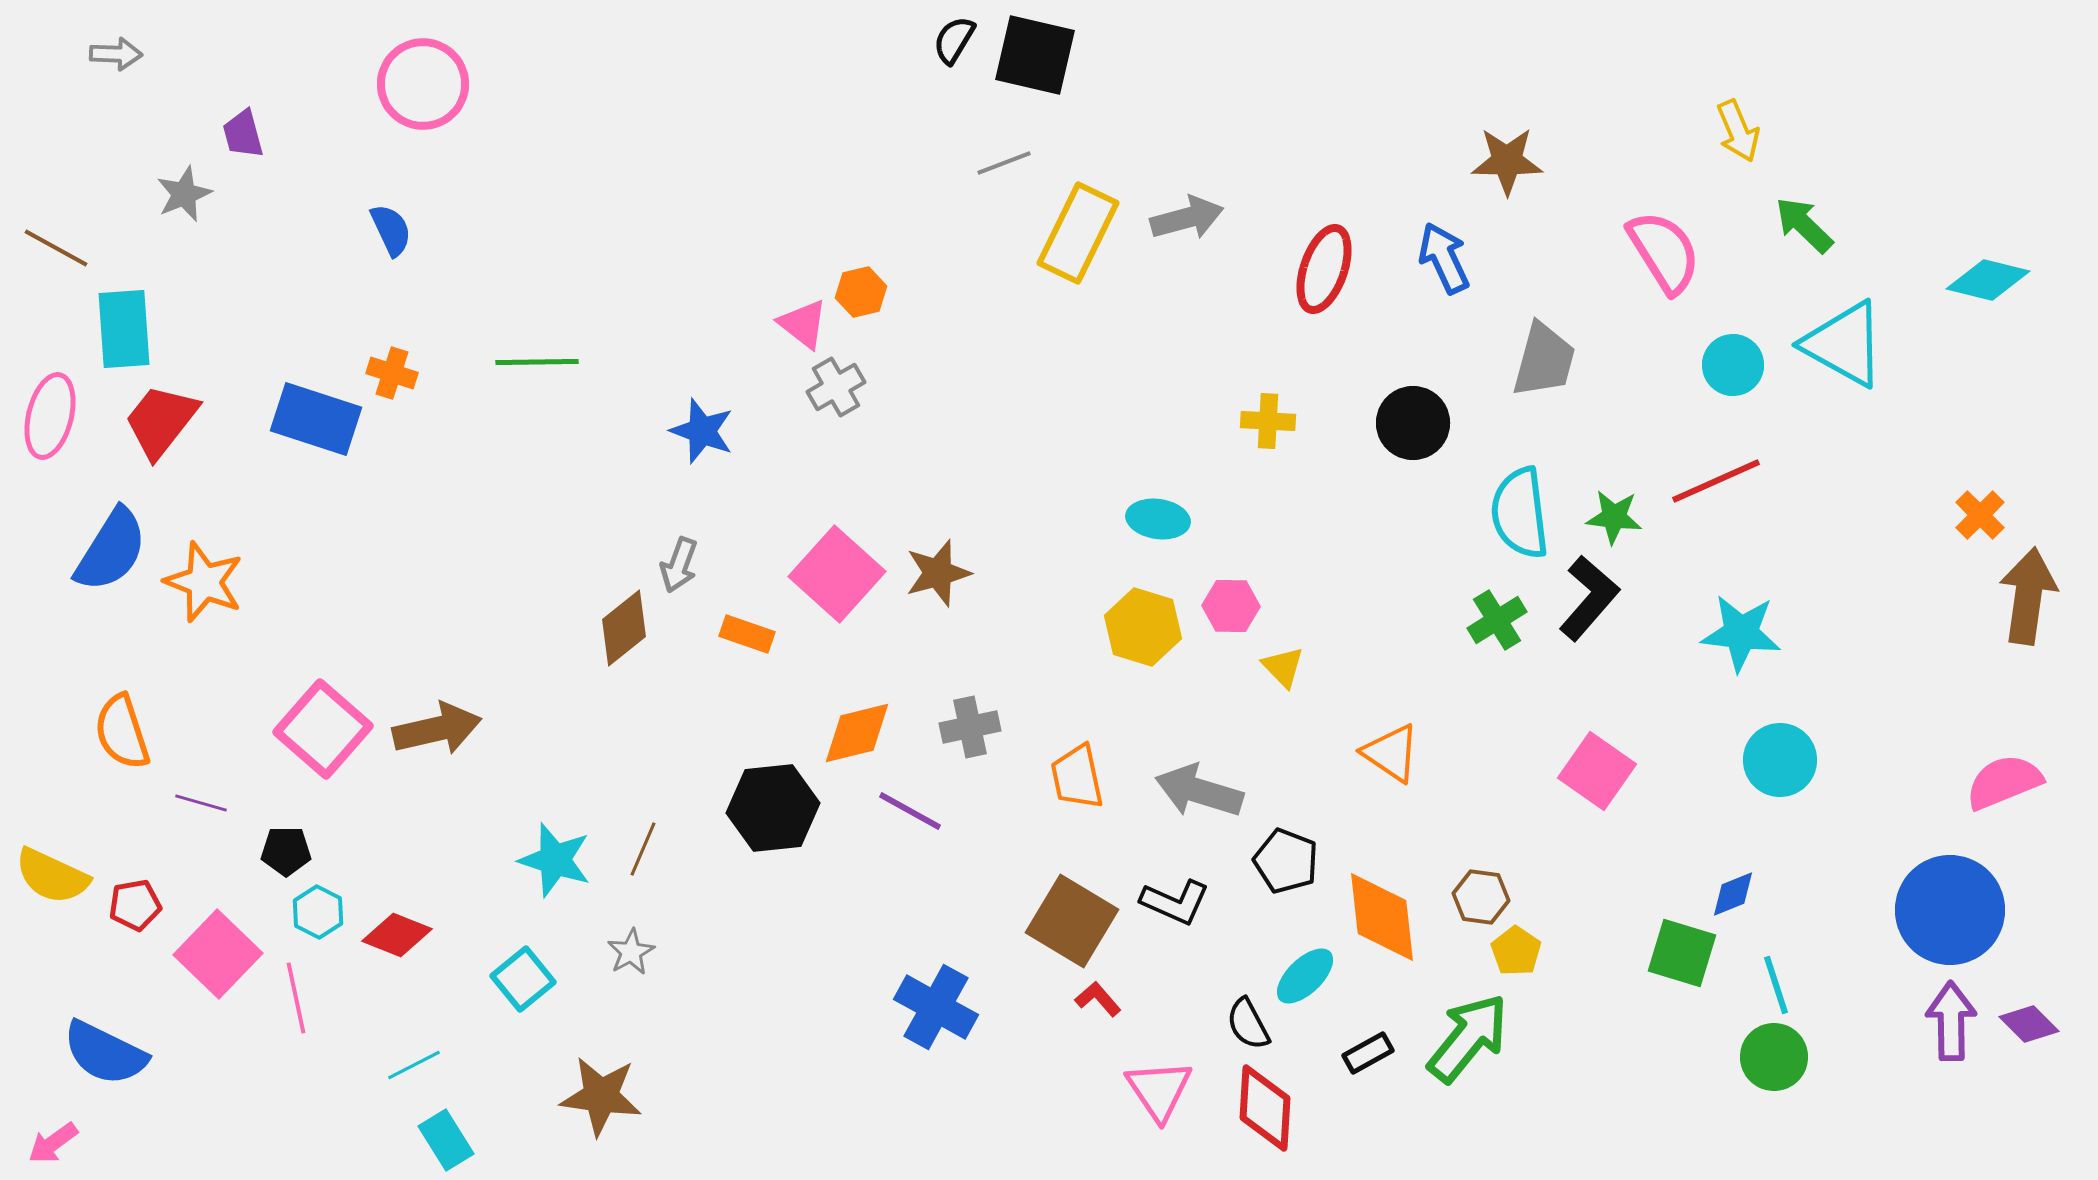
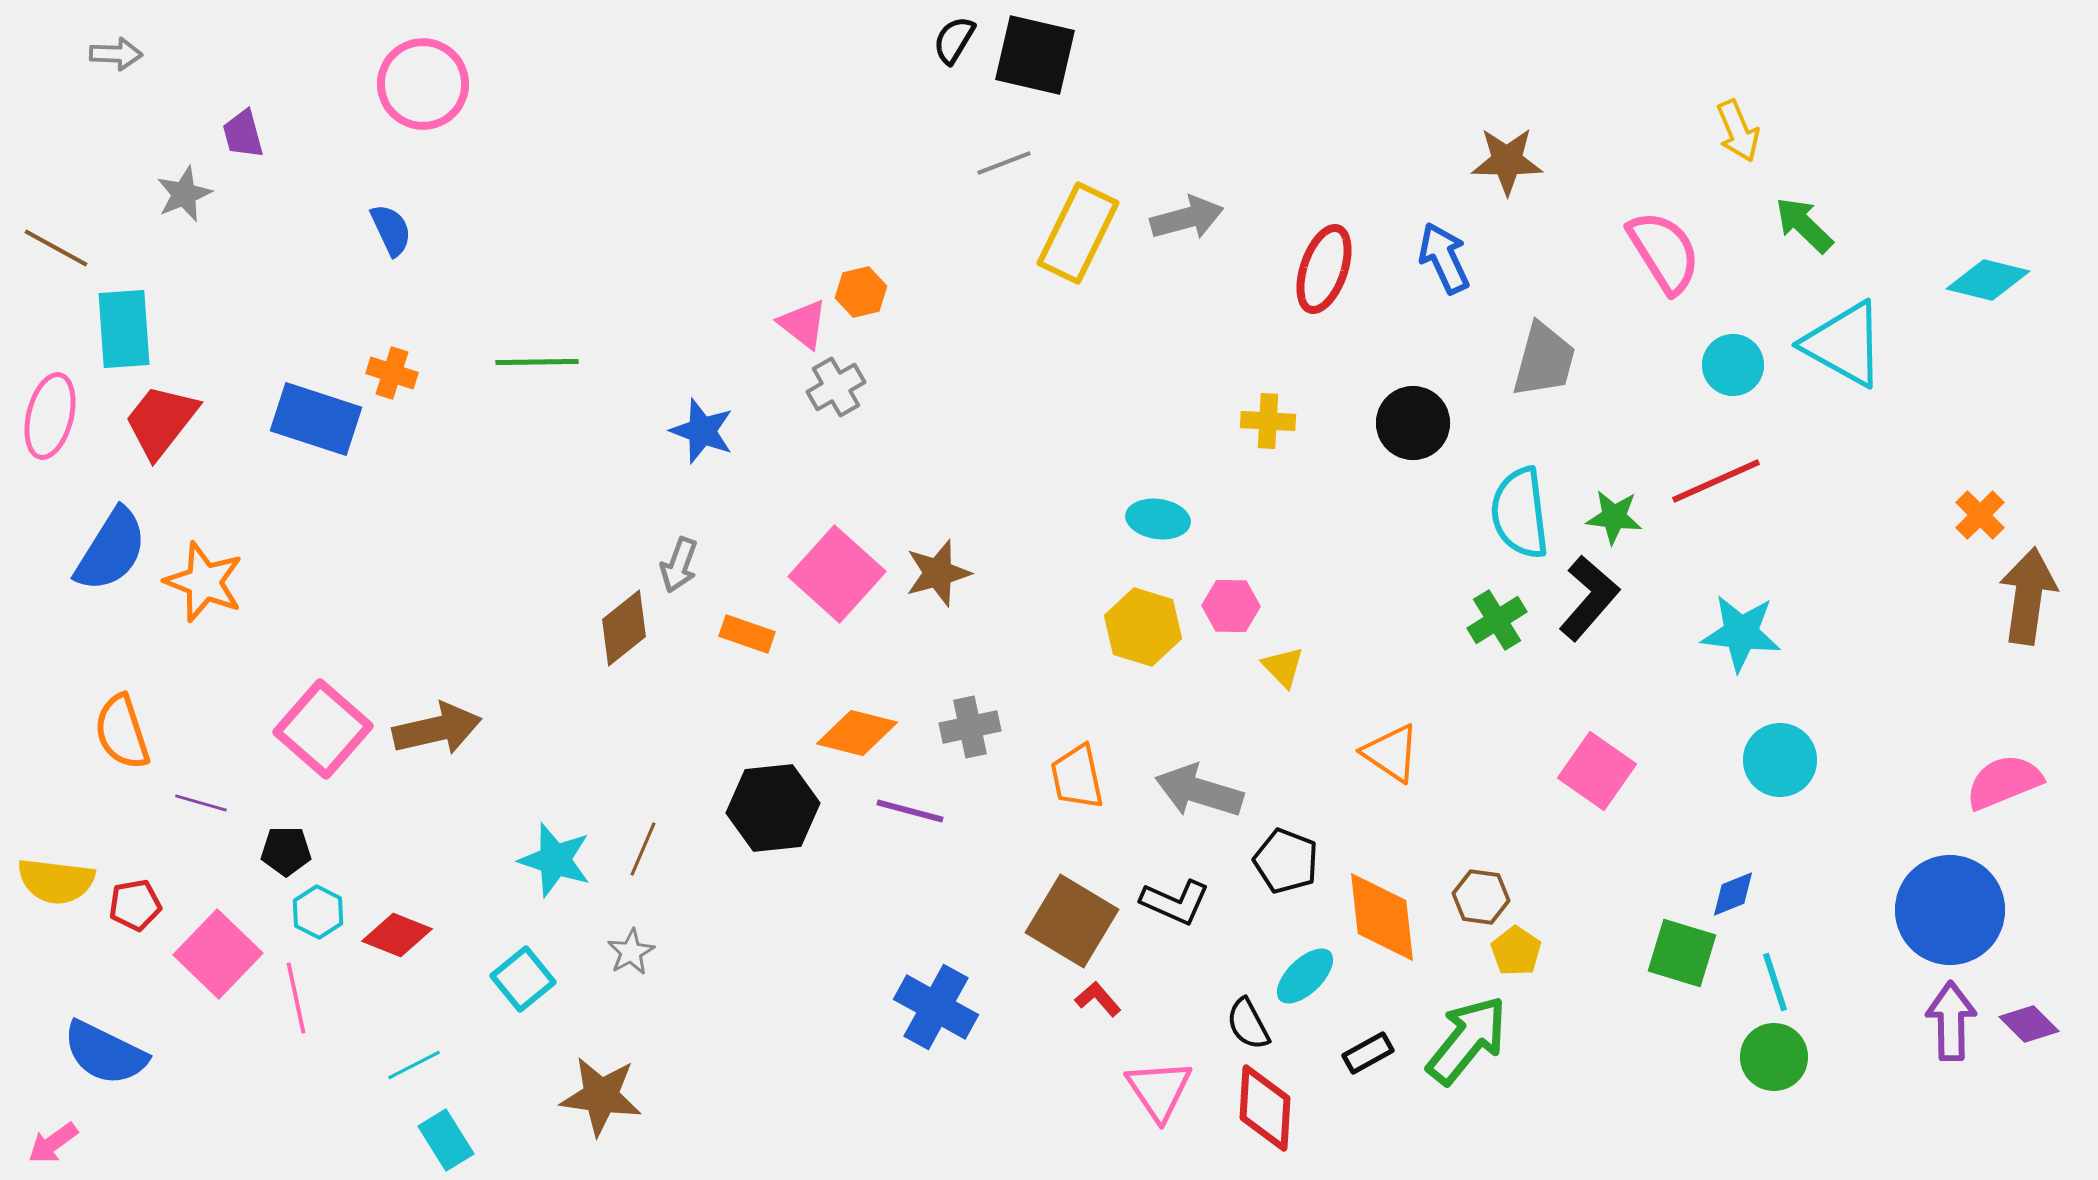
orange diamond at (857, 733): rotated 28 degrees clockwise
purple line at (910, 811): rotated 14 degrees counterclockwise
yellow semicircle at (52, 876): moved 4 px right, 5 px down; rotated 18 degrees counterclockwise
cyan line at (1776, 985): moved 1 px left, 3 px up
green arrow at (1468, 1038): moved 1 px left, 2 px down
